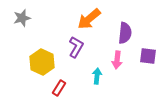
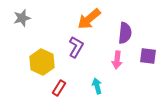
cyan arrow: moved 10 px down; rotated 21 degrees counterclockwise
